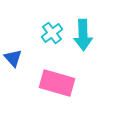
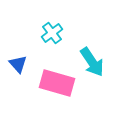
cyan arrow: moved 9 px right, 27 px down; rotated 32 degrees counterclockwise
blue triangle: moved 5 px right, 6 px down
